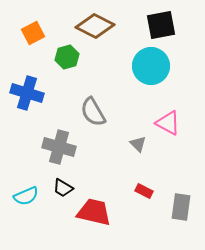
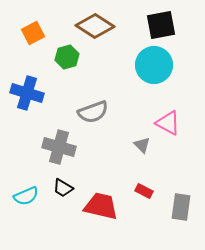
brown diamond: rotated 6 degrees clockwise
cyan circle: moved 3 px right, 1 px up
gray semicircle: rotated 80 degrees counterclockwise
gray triangle: moved 4 px right, 1 px down
red trapezoid: moved 7 px right, 6 px up
